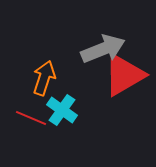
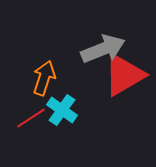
red line: rotated 56 degrees counterclockwise
